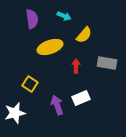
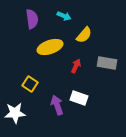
red arrow: rotated 24 degrees clockwise
white rectangle: moved 2 px left; rotated 42 degrees clockwise
white star: rotated 10 degrees clockwise
